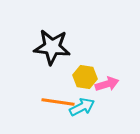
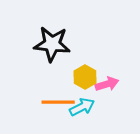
black star: moved 3 px up
yellow hexagon: rotated 20 degrees clockwise
orange line: rotated 8 degrees counterclockwise
